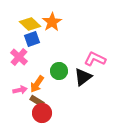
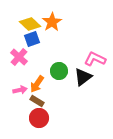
red circle: moved 3 px left, 5 px down
